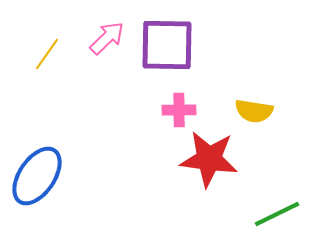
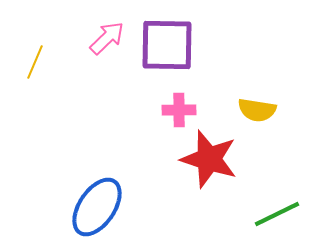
yellow line: moved 12 px left, 8 px down; rotated 12 degrees counterclockwise
yellow semicircle: moved 3 px right, 1 px up
red star: rotated 10 degrees clockwise
blue ellipse: moved 60 px right, 31 px down
